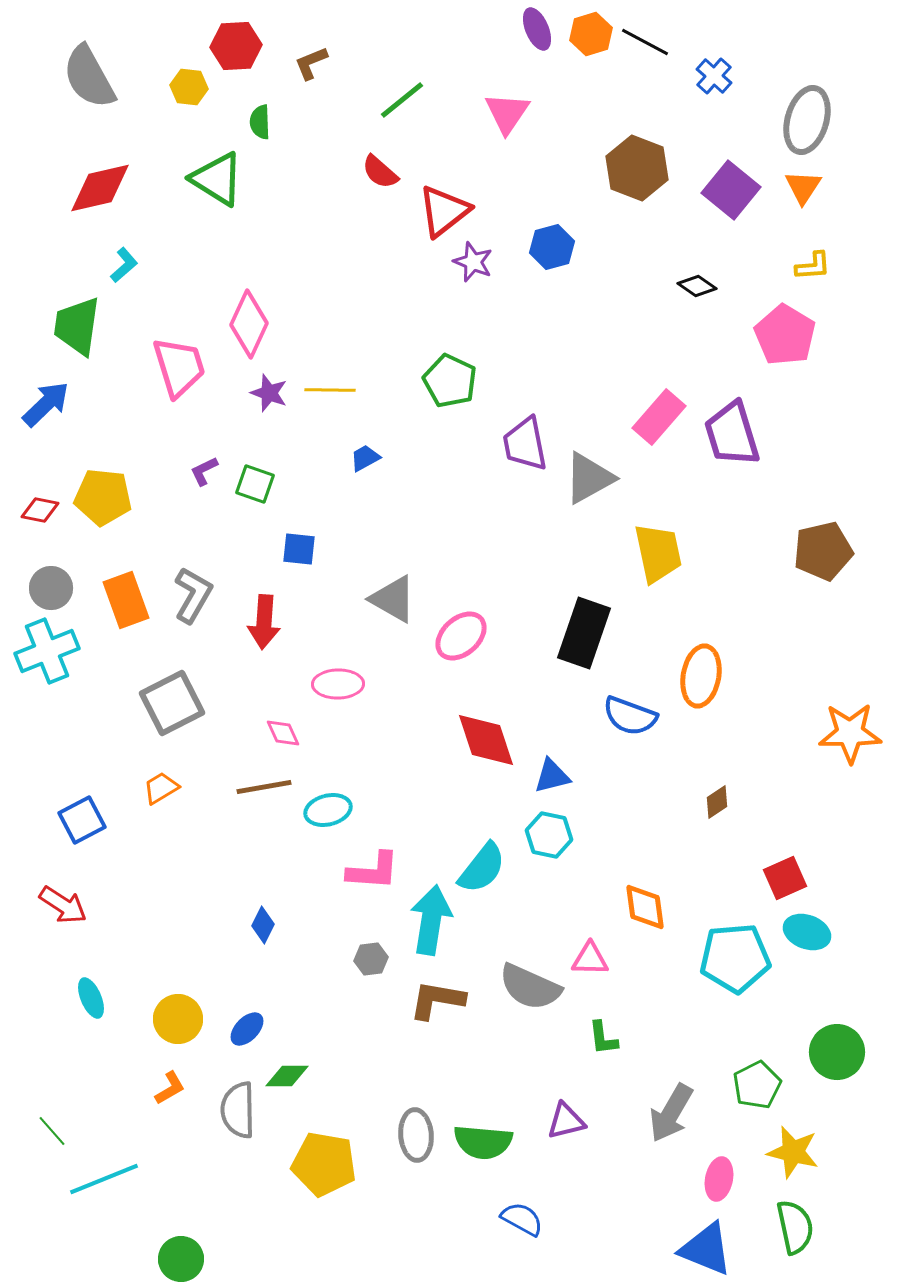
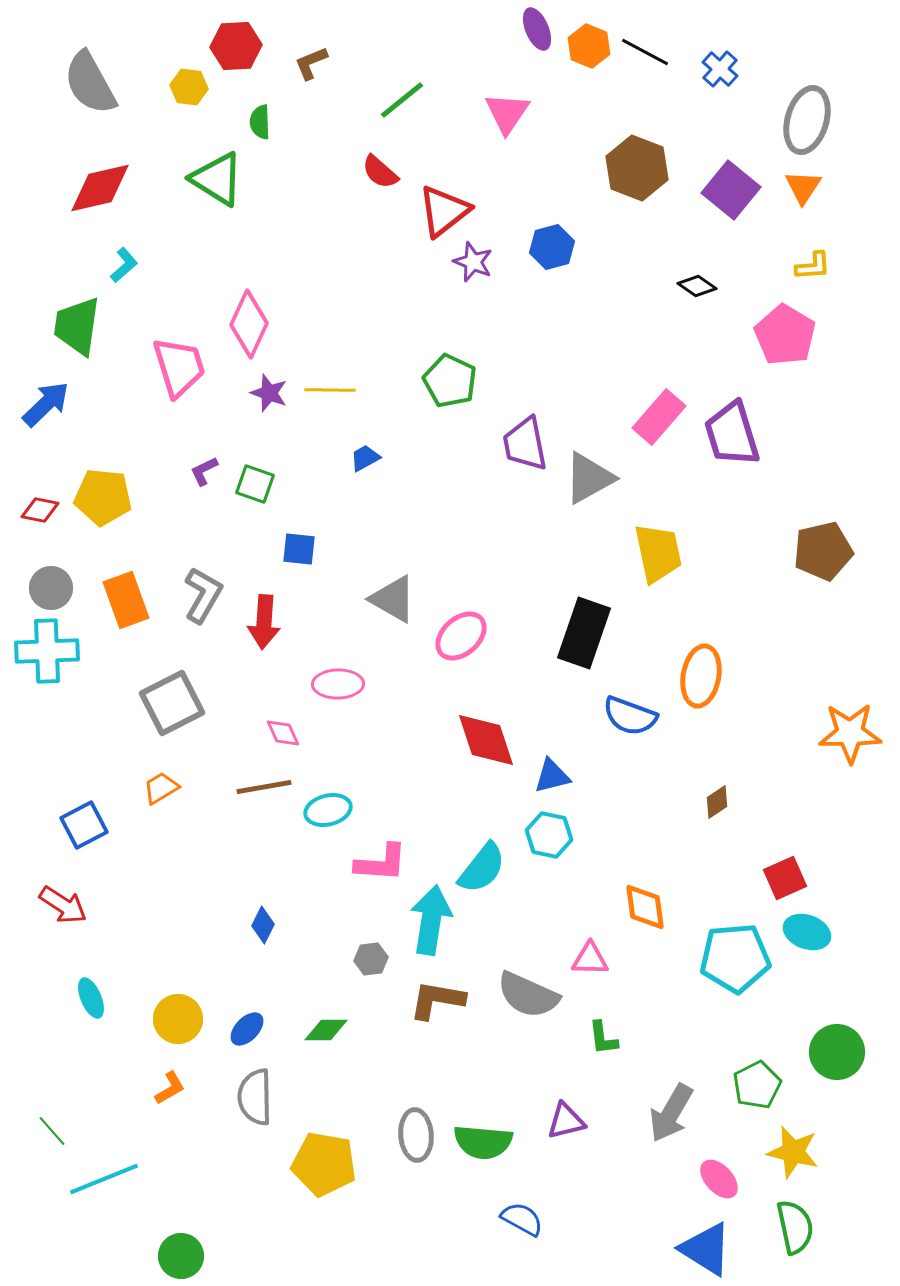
orange hexagon at (591, 34): moved 2 px left, 12 px down; rotated 21 degrees counterclockwise
black line at (645, 42): moved 10 px down
blue cross at (714, 76): moved 6 px right, 7 px up
gray semicircle at (89, 77): moved 1 px right, 6 px down
gray L-shape at (193, 595): moved 10 px right
cyan cross at (47, 651): rotated 20 degrees clockwise
blue square at (82, 820): moved 2 px right, 5 px down
pink L-shape at (373, 871): moved 8 px right, 8 px up
gray semicircle at (530, 987): moved 2 px left, 8 px down
green diamond at (287, 1076): moved 39 px right, 46 px up
gray semicircle at (238, 1110): moved 17 px right, 13 px up
pink ellipse at (719, 1179): rotated 54 degrees counterclockwise
blue triangle at (706, 1249): rotated 10 degrees clockwise
green circle at (181, 1259): moved 3 px up
